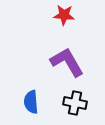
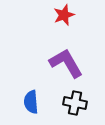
red star: rotated 25 degrees counterclockwise
purple L-shape: moved 1 px left, 1 px down
